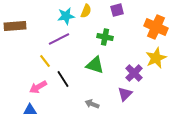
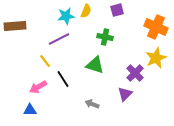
purple cross: moved 1 px right
